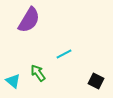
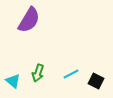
cyan line: moved 7 px right, 20 px down
green arrow: rotated 126 degrees counterclockwise
